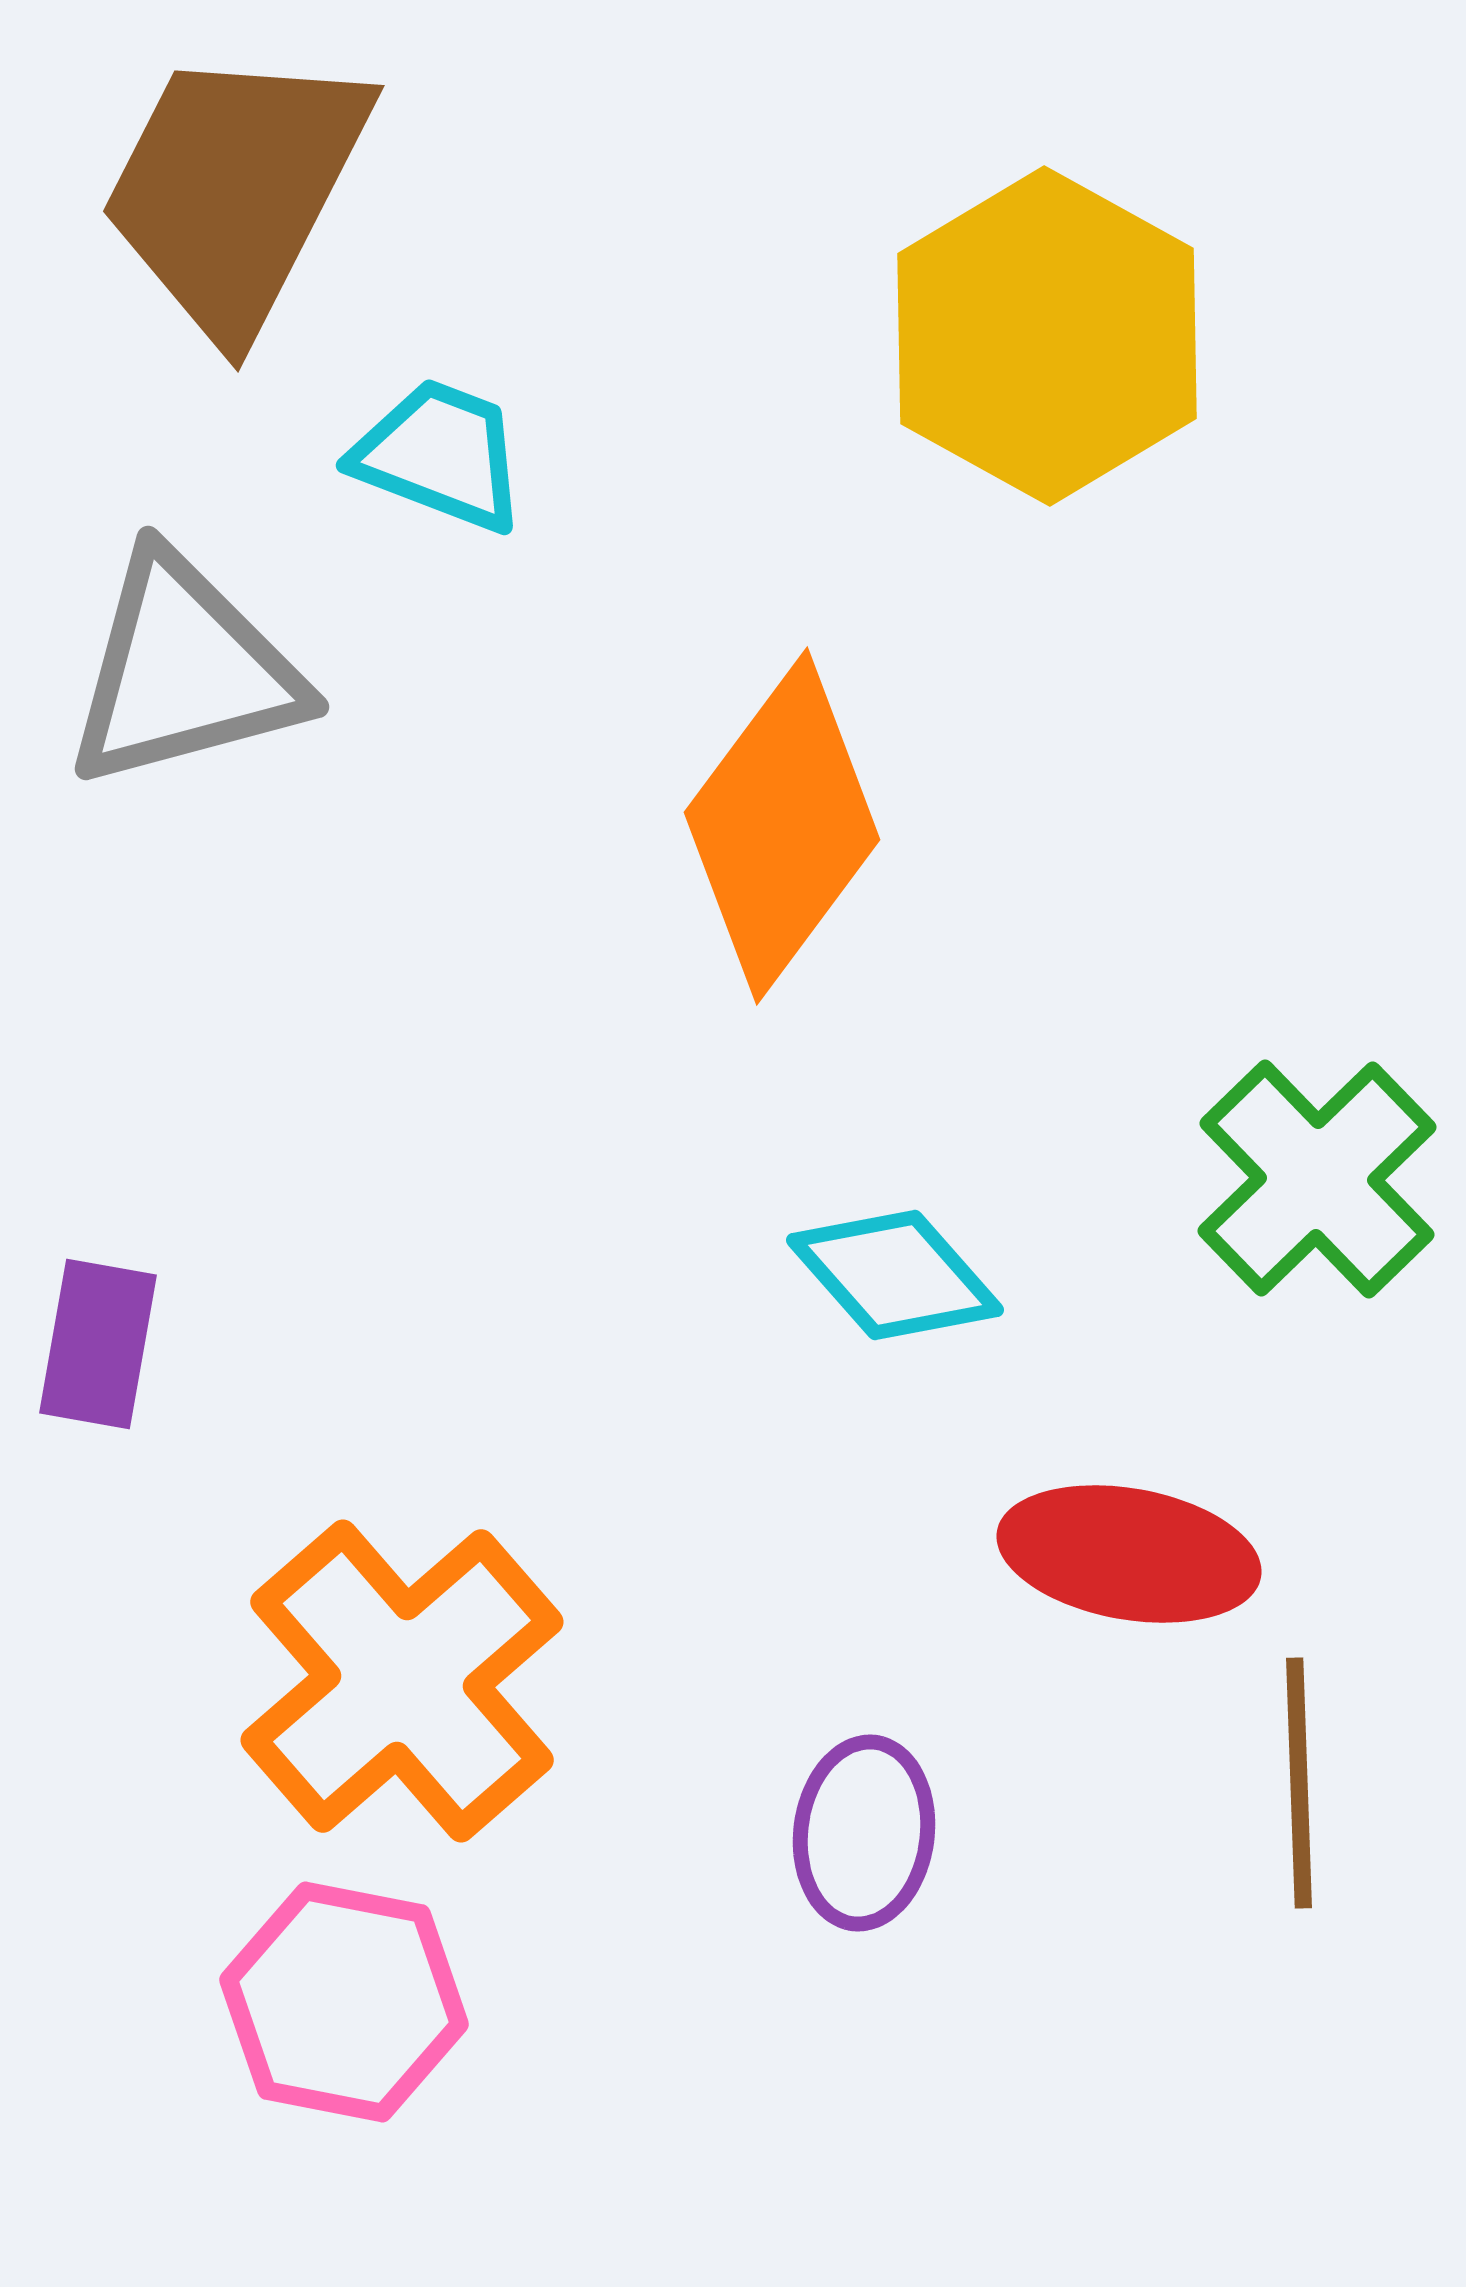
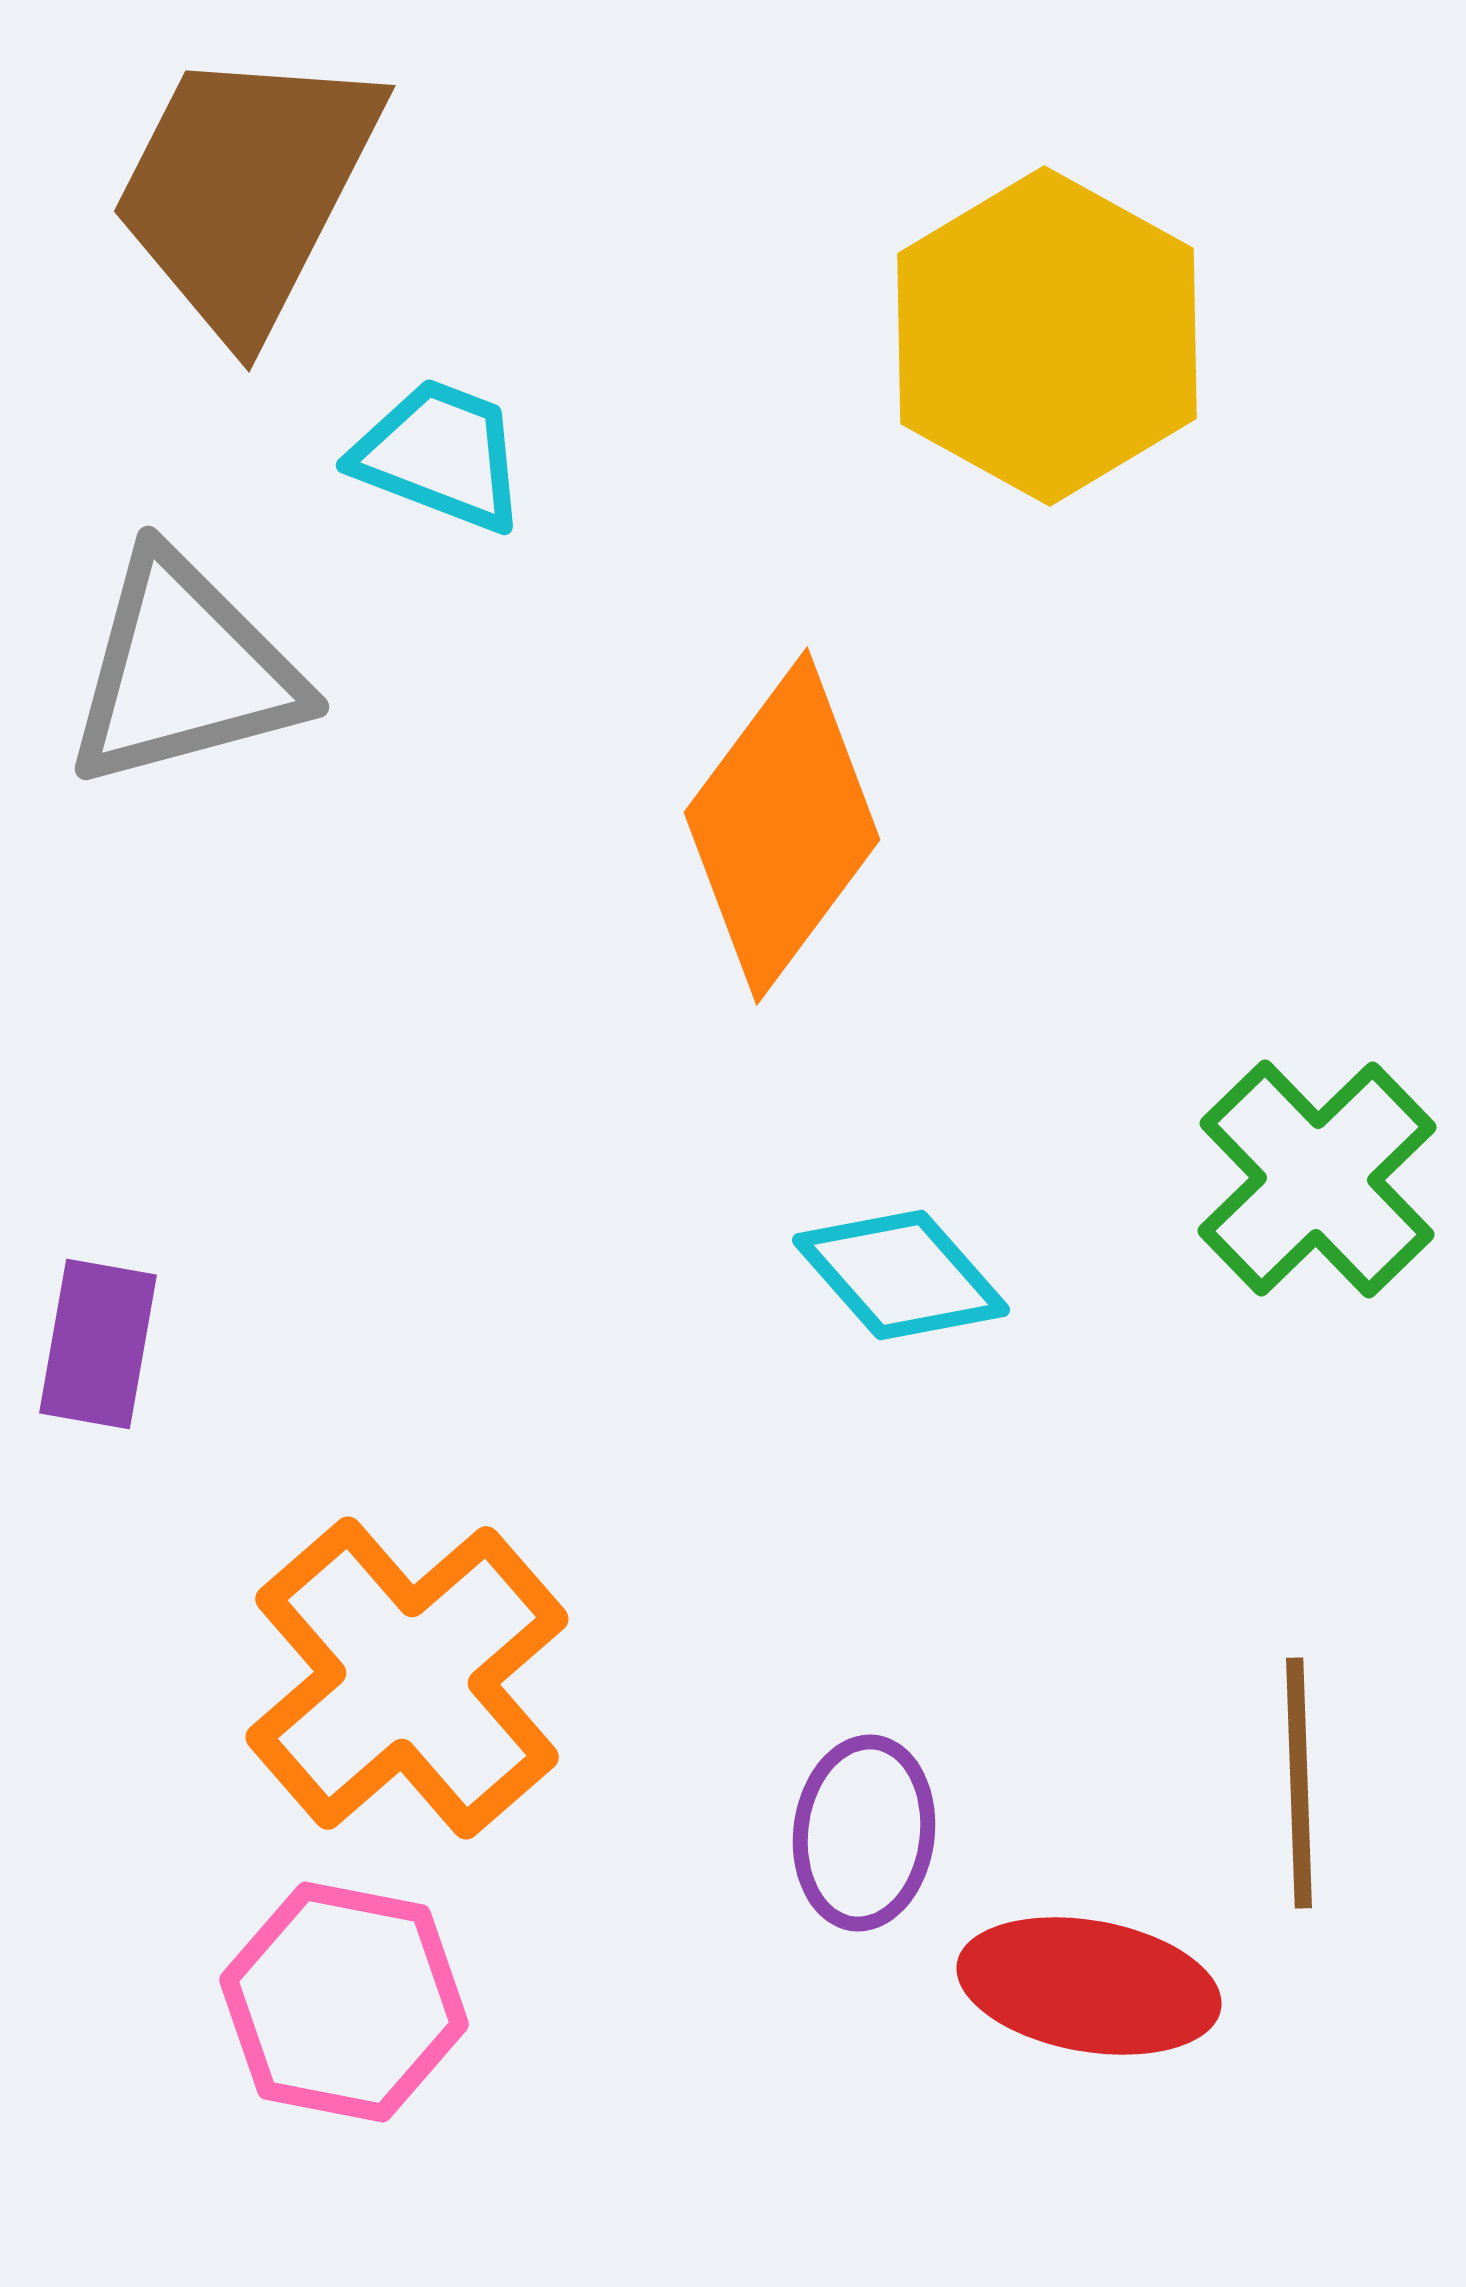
brown trapezoid: moved 11 px right
cyan diamond: moved 6 px right
red ellipse: moved 40 px left, 432 px down
orange cross: moved 5 px right, 3 px up
